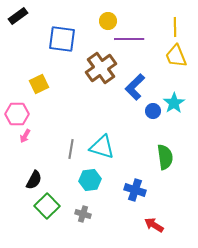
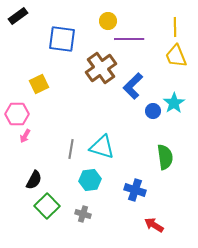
blue L-shape: moved 2 px left, 1 px up
